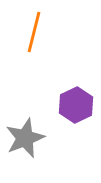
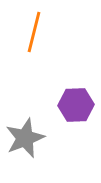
purple hexagon: rotated 24 degrees clockwise
